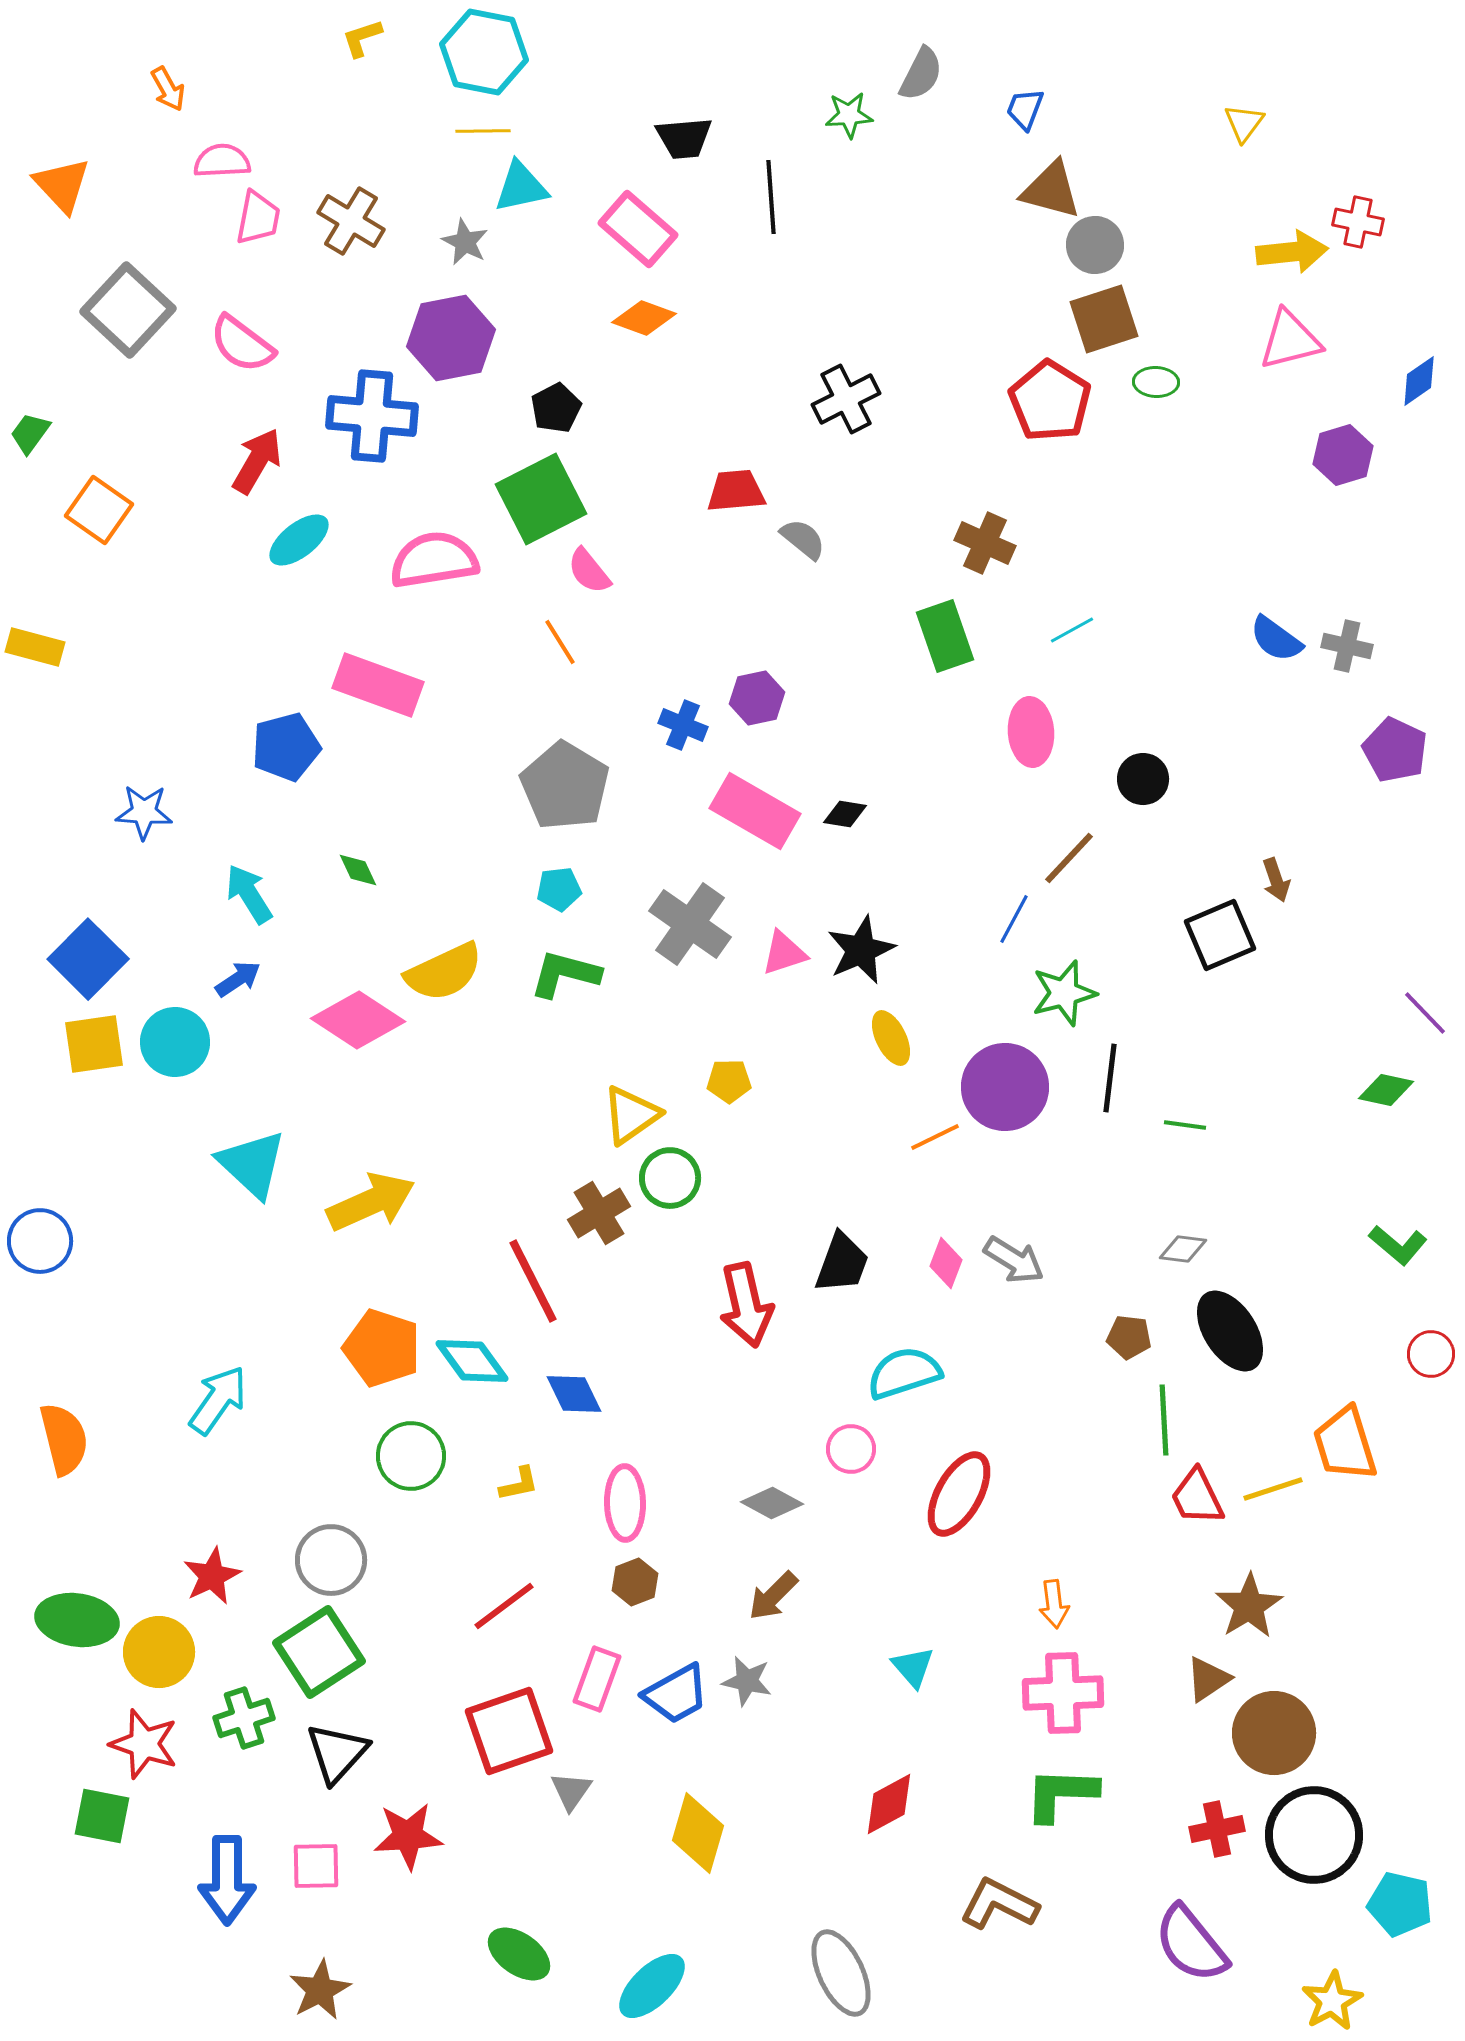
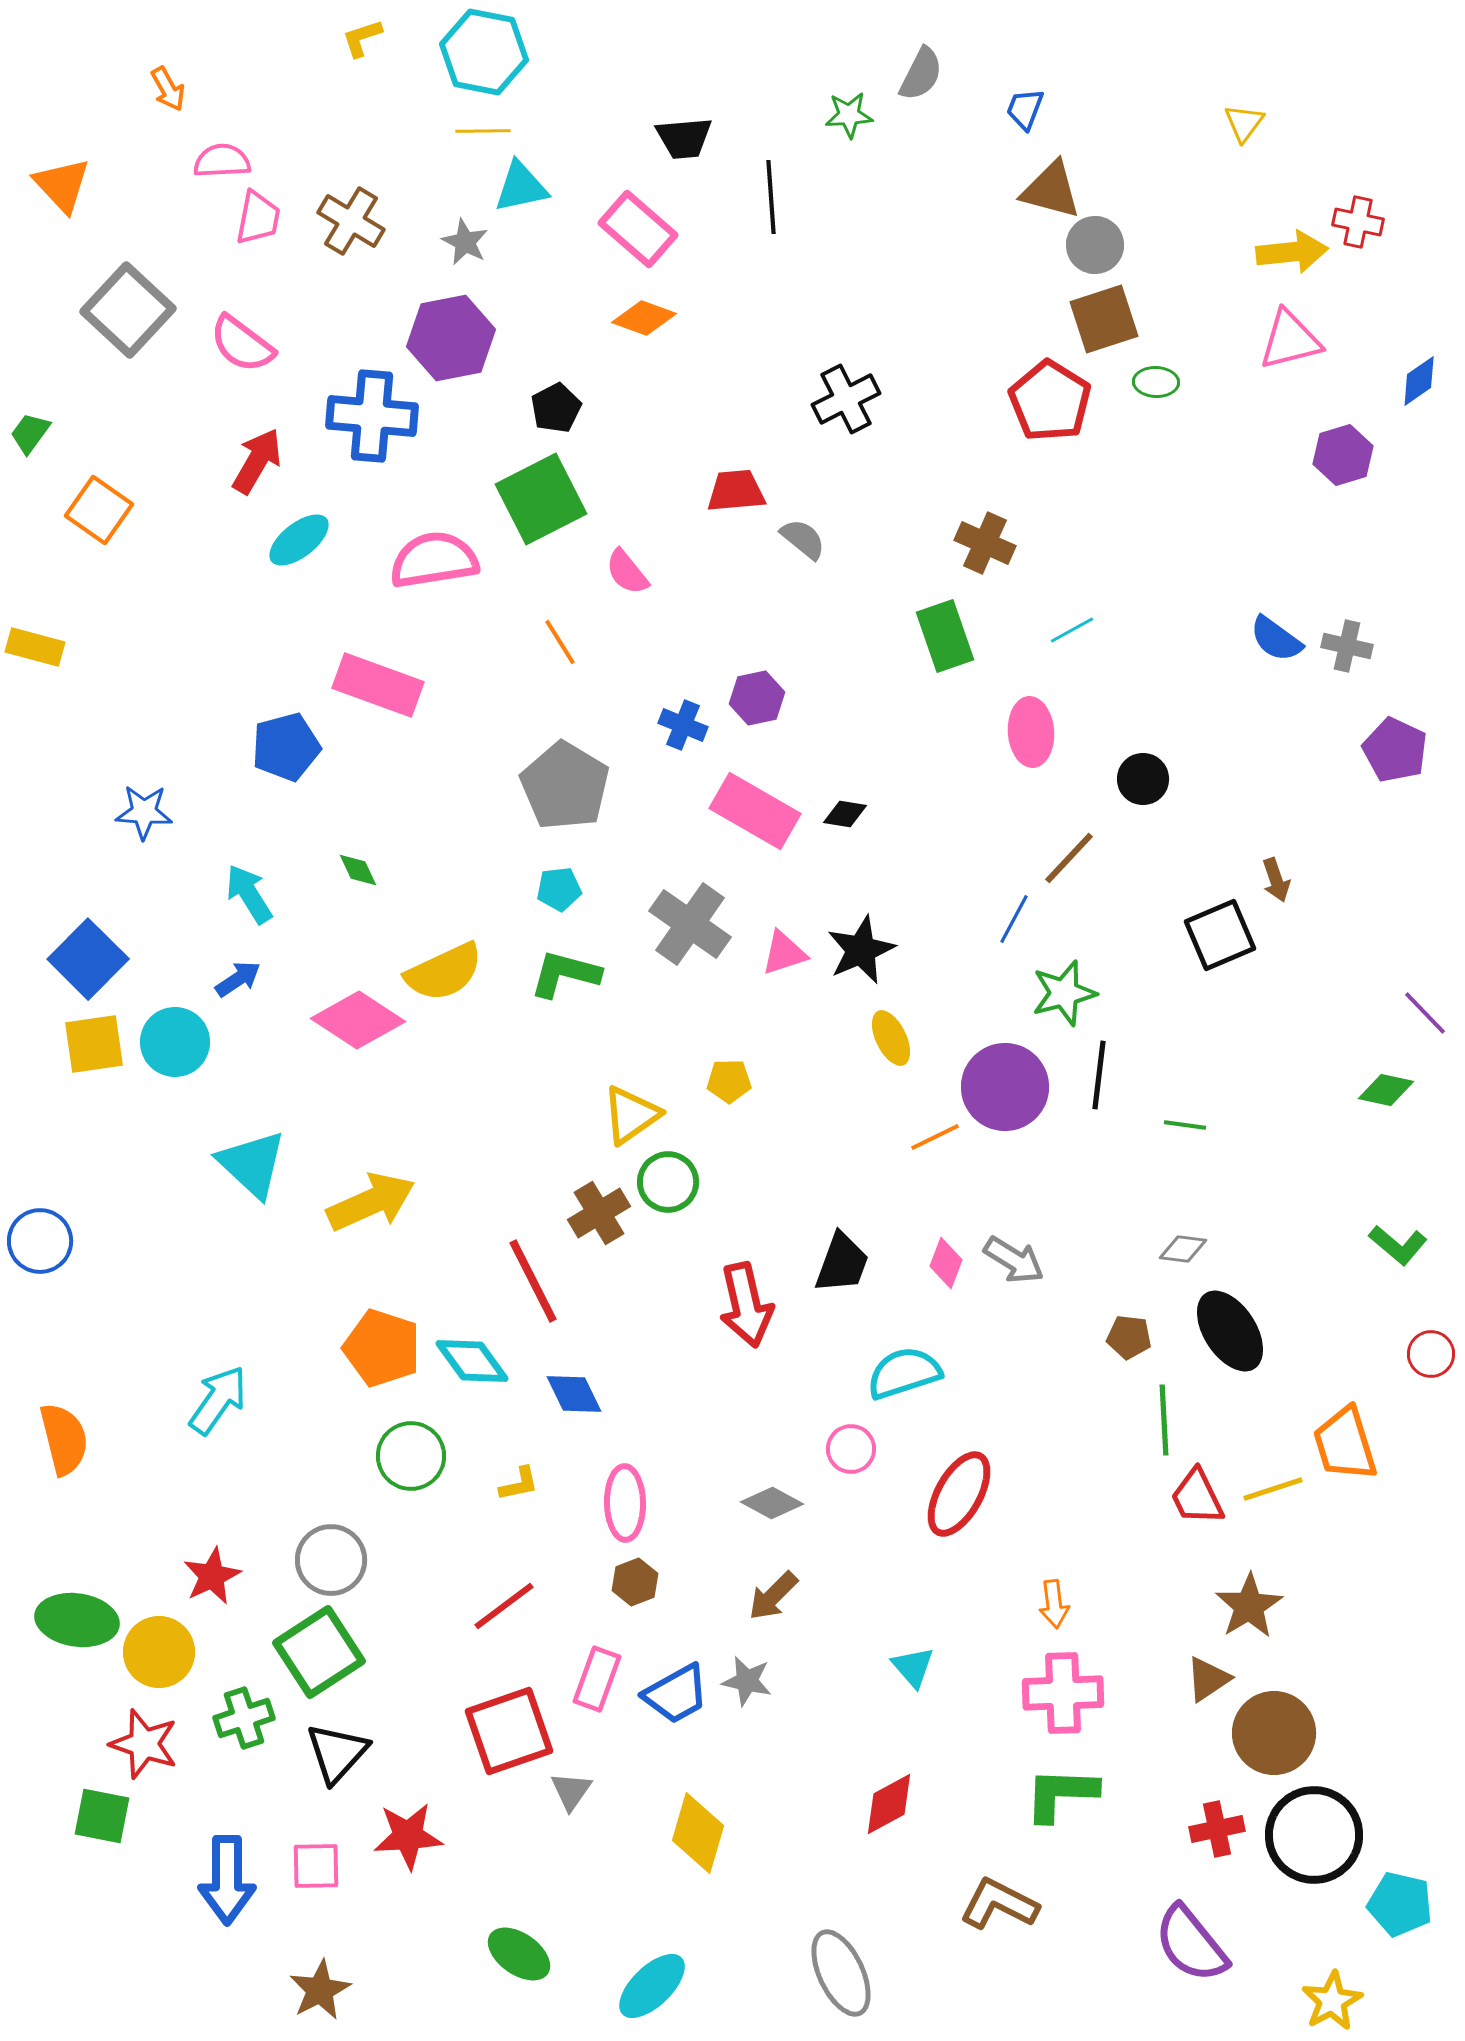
pink semicircle at (589, 571): moved 38 px right, 1 px down
black line at (1110, 1078): moved 11 px left, 3 px up
green circle at (670, 1178): moved 2 px left, 4 px down
